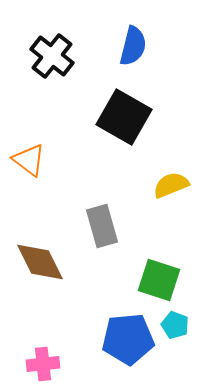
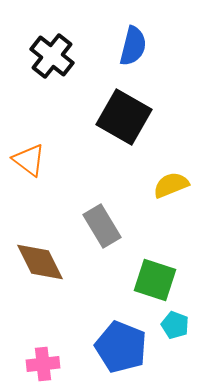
gray rectangle: rotated 15 degrees counterclockwise
green square: moved 4 px left
blue pentagon: moved 7 px left, 8 px down; rotated 27 degrees clockwise
